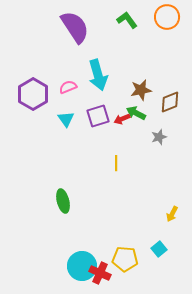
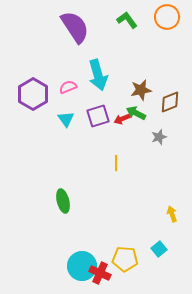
yellow arrow: rotated 133 degrees clockwise
